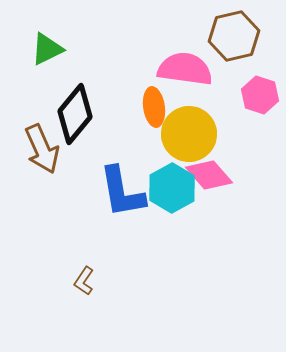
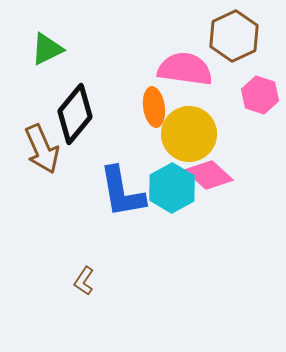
brown hexagon: rotated 12 degrees counterclockwise
pink diamond: rotated 6 degrees counterclockwise
